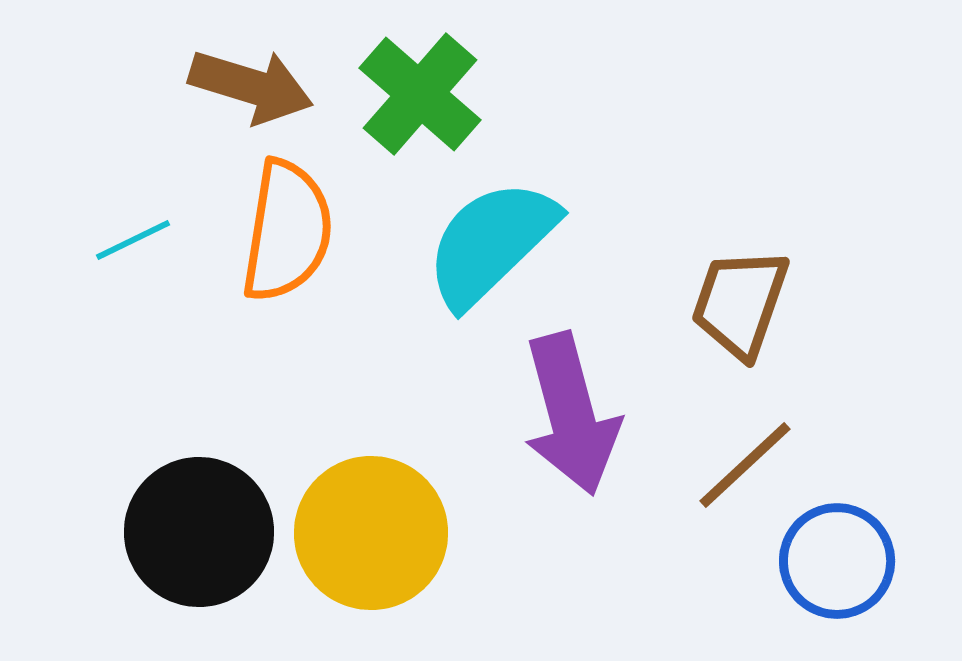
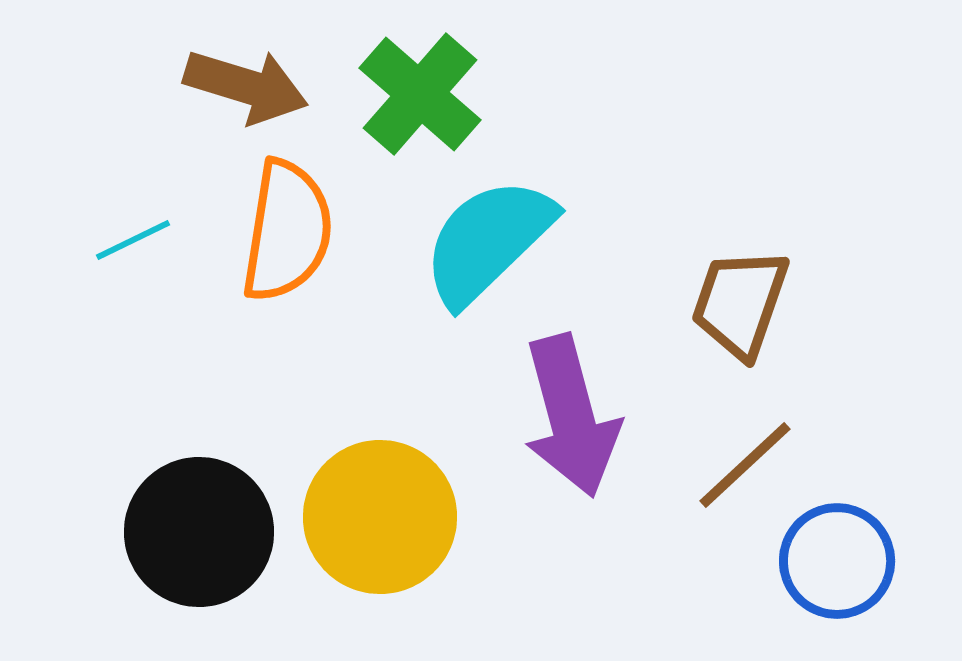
brown arrow: moved 5 px left
cyan semicircle: moved 3 px left, 2 px up
purple arrow: moved 2 px down
yellow circle: moved 9 px right, 16 px up
